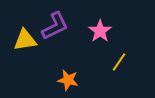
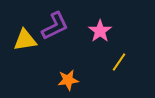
orange star: rotated 20 degrees counterclockwise
